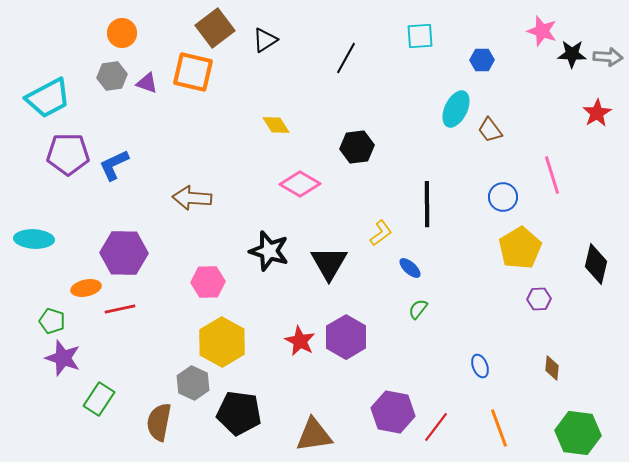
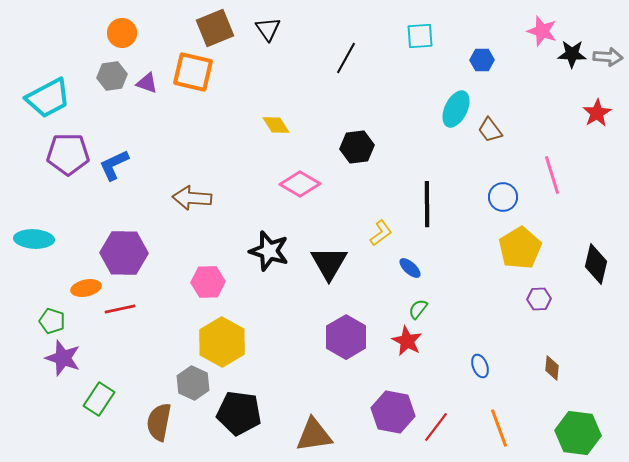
brown square at (215, 28): rotated 15 degrees clockwise
black triangle at (265, 40): moved 3 px right, 11 px up; rotated 32 degrees counterclockwise
red star at (300, 341): moved 107 px right
